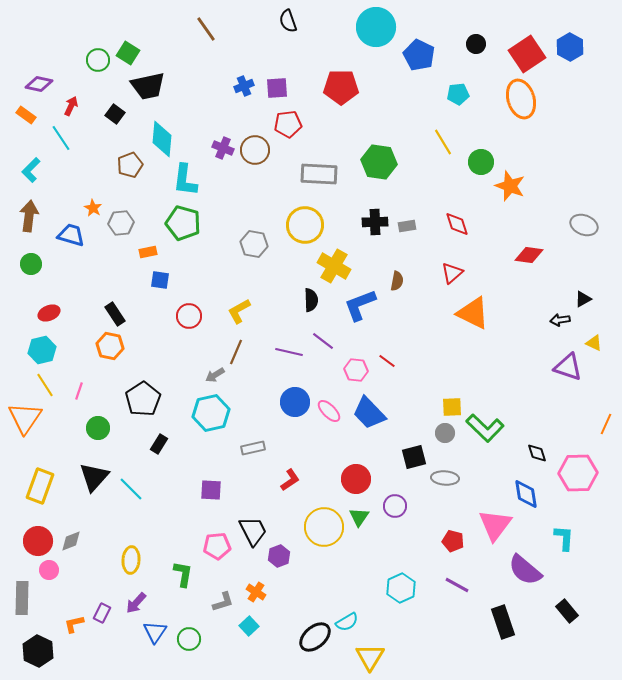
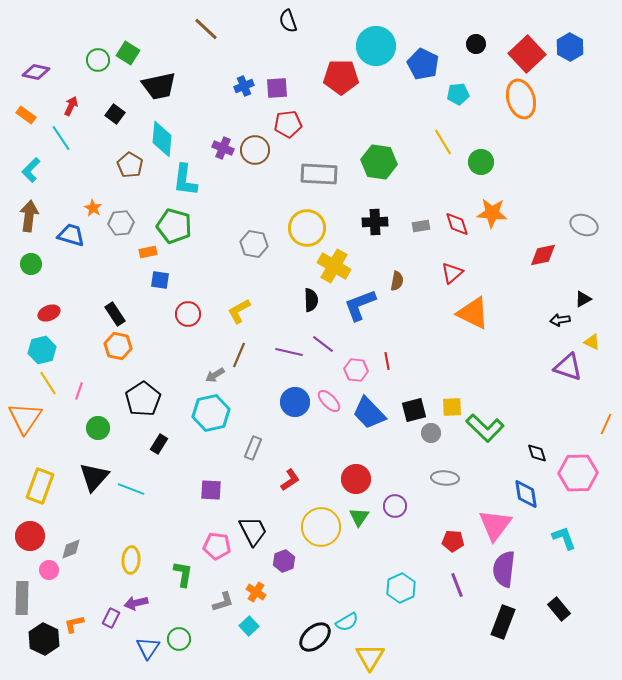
cyan circle at (376, 27): moved 19 px down
brown line at (206, 29): rotated 12 degrees counterclockwise
red square at (527, 54): rotated 9 degrees counterclockwise
blue pentagon at (419, 55): moved 4 px right, 9 px down
purple diamond at (39, 84): moved 3 px left, 12 px up
black trapezoid at (148, 86): moved 11 px right
red pentagon at (341, 87): moved 10 px up
brown pentagon at (130, 165): rotated 20 degrees counterclockwise
orange star at (510, 186): moved 18 px left, 27 px down; rotated 16 degrees counterclockwise
green pentagon at (183, 223): moved 9 px left, 3 px down
yellow circle at (305, 225): moved 2 px right, 3 px down
gray rectangle at (407, 226): moved 14 px right
red diamond at (529, 255): moved 14 px right; rotated 20 degrees counterclockwise
red circle at (189, 316): moved 1 px left, 2 px up
purple line at (323, 341): moved 3 px down
yellow triangle at (594, 343): moved 2 px left, 1 px up
orange hexagon at (110, 346): moved 8 px right
brown line at (236, 352): moved 3 px right, 3 px down
red line at (387, 361): rotated 42 degrees clockwise
yellow line at (45, 385): moved 3 px right, 2 px up
pink ellipse at (329, 411): moved 10 px up
gray circle at (445, 433): moved 14 px left
gray rectangle at (253, 448): rotated 55 degrees counterclockwise
black square at (414, 457): moved 47 px up
cyan line at (131, 489): rotated 24 degrees counterclockwise
yellow circle at (324, 527): moved 3 px left
cyan L-shape at (564, 538): rotated 24 degrees counterclockwise
red circle at (38, 541): moved 8 px left, 5 px up
gray diamond at (71, 541): moved 8 px down
red pentagon at (453, 541): rotated 10 degrees counterclockwise
pink pentagon at (217, 546): rotated 12 degrees clockwise
purple hexagon at (279, 556): moved 5 px right, 5 px down
purple semicircle at (525, 570): moved 21 px left, 1 px up; rotated 57 degrees clockwise
purple line at (457, 585): rotated 40 degrees clockwise
purple arrow at (136, 603): rotated 35 degrees clockwise
black rectangle at (567, 611): moved 8 px left, 2 px up
purple rectangle at (102, 613): moved 9 px right, 5 px down
black rectangle at (503, 622): rotated 40 degrees clockwise
blue triangle at (155, 632): moved 7 px left, 16 px down
green circle at (189, 639): moved 10 px left
black hexagon at (38, 651): moved 6 px right, 12 px up
